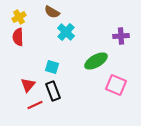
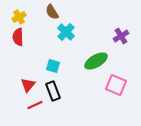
brown semicircle: rotated 28 degrees clockwise
purple cross: rotated 28 degrees counterclockwise
cyan square: moved 1 px right, 1 px up
